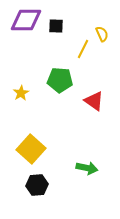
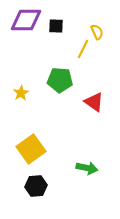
yellow semicircle: moved 5 px left, 2 px up
red triangle: moved 1 px down
yellow square: rotated 12 degrees clockwise
black hexagon: moved 1 px left, 1 px down
